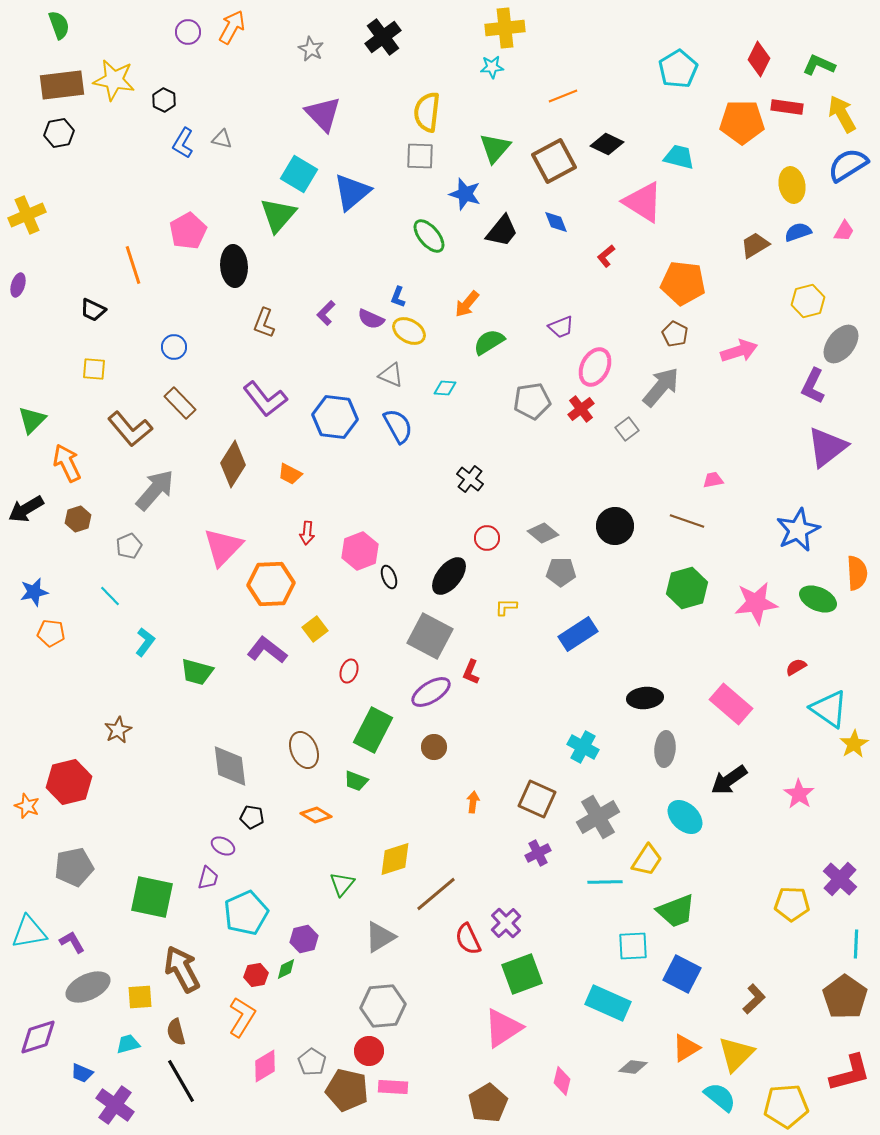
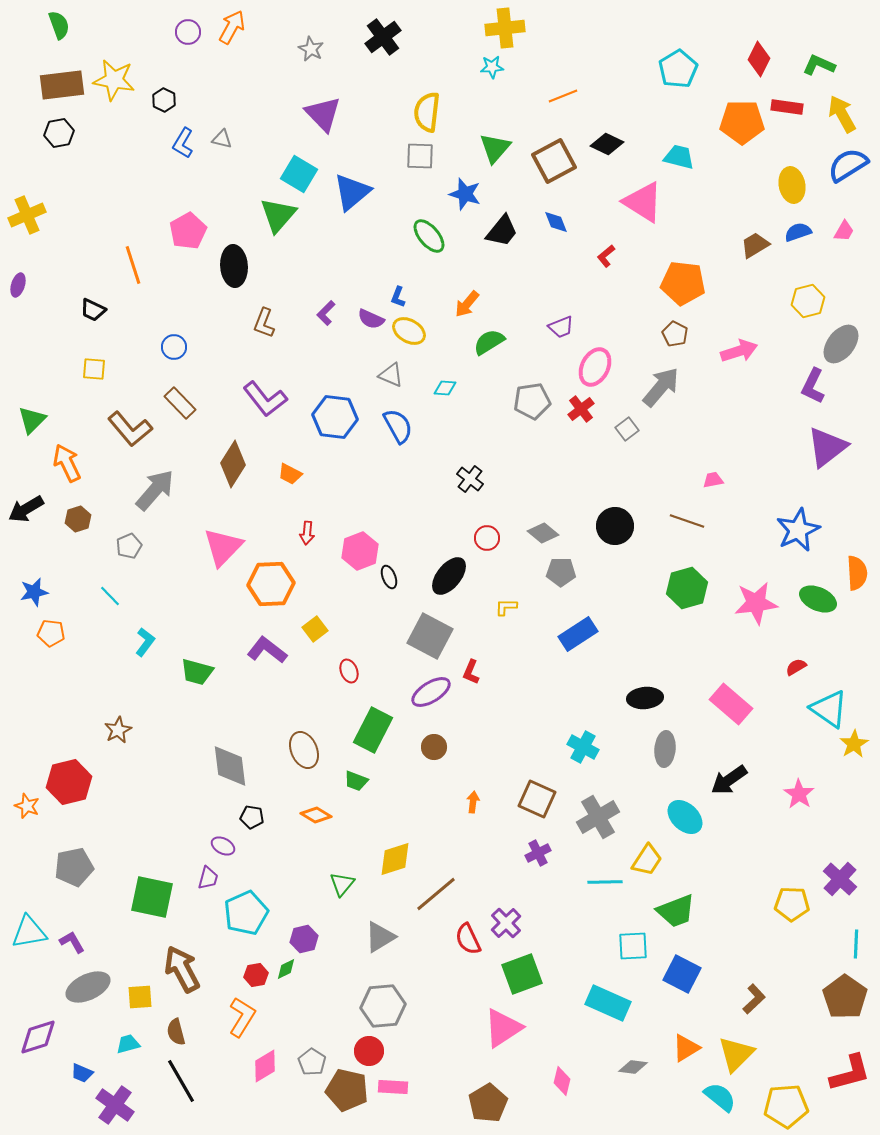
red ellipse at (349, 671): rotated 40 degrees counterclockwise
